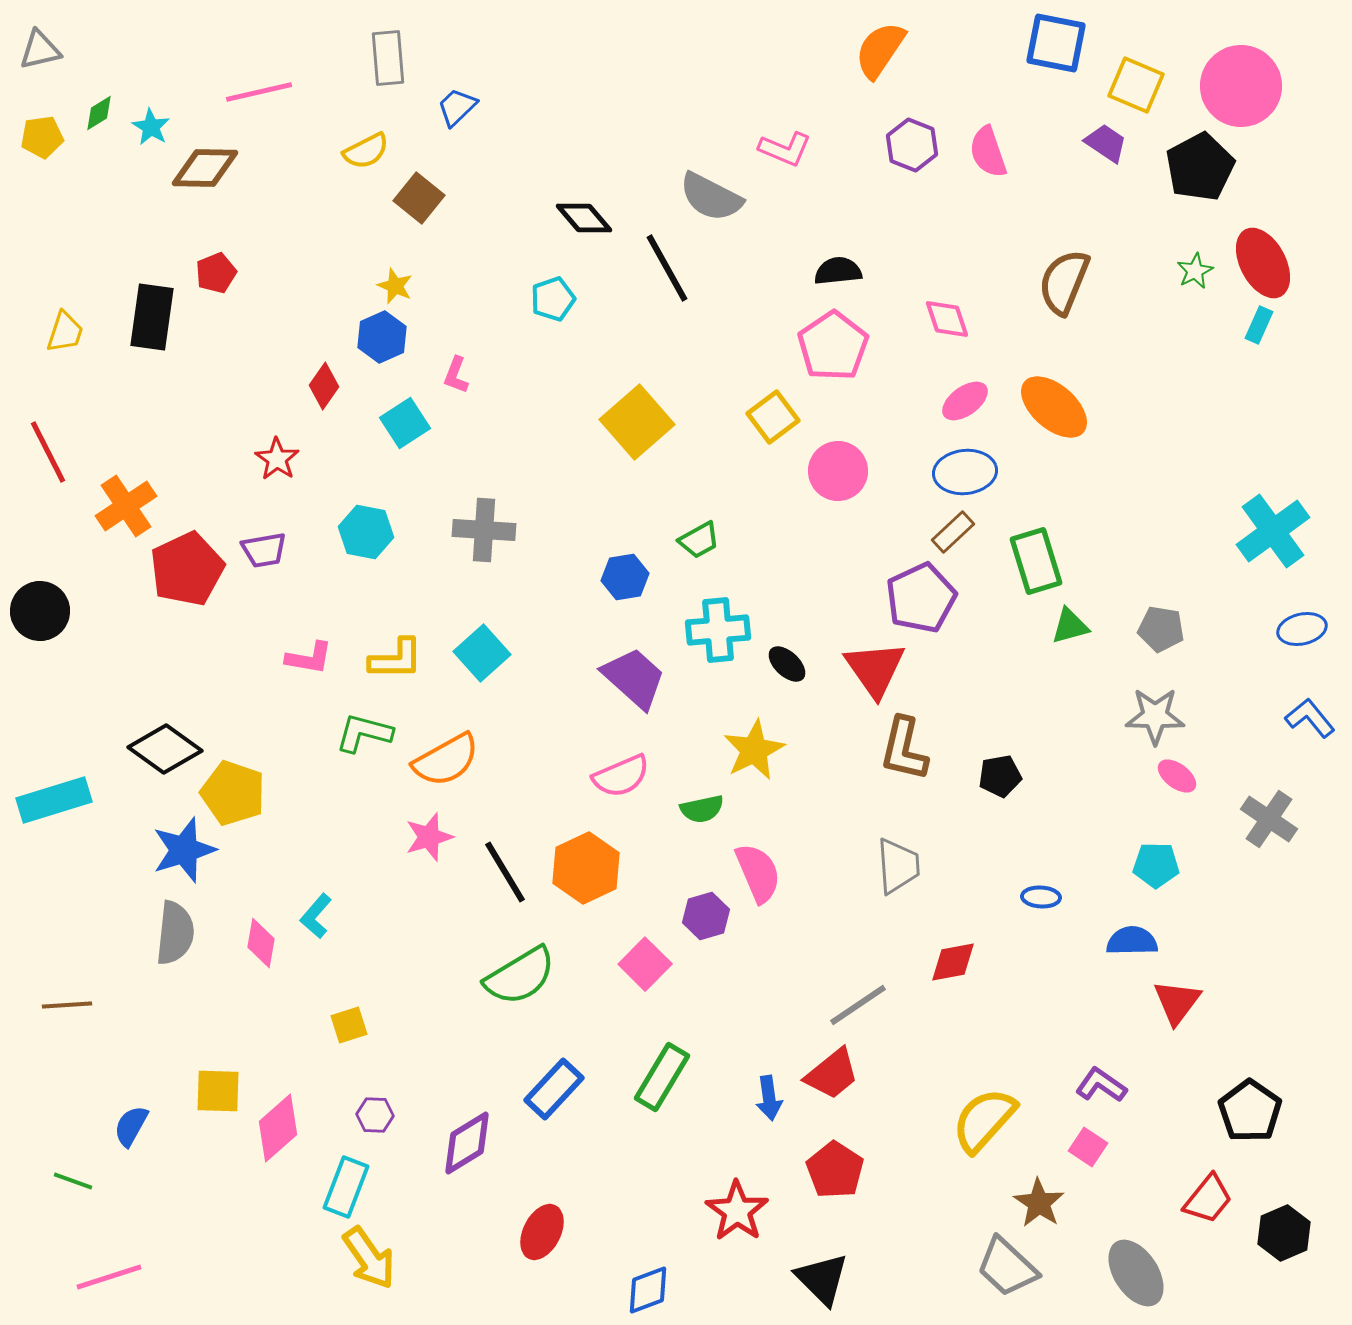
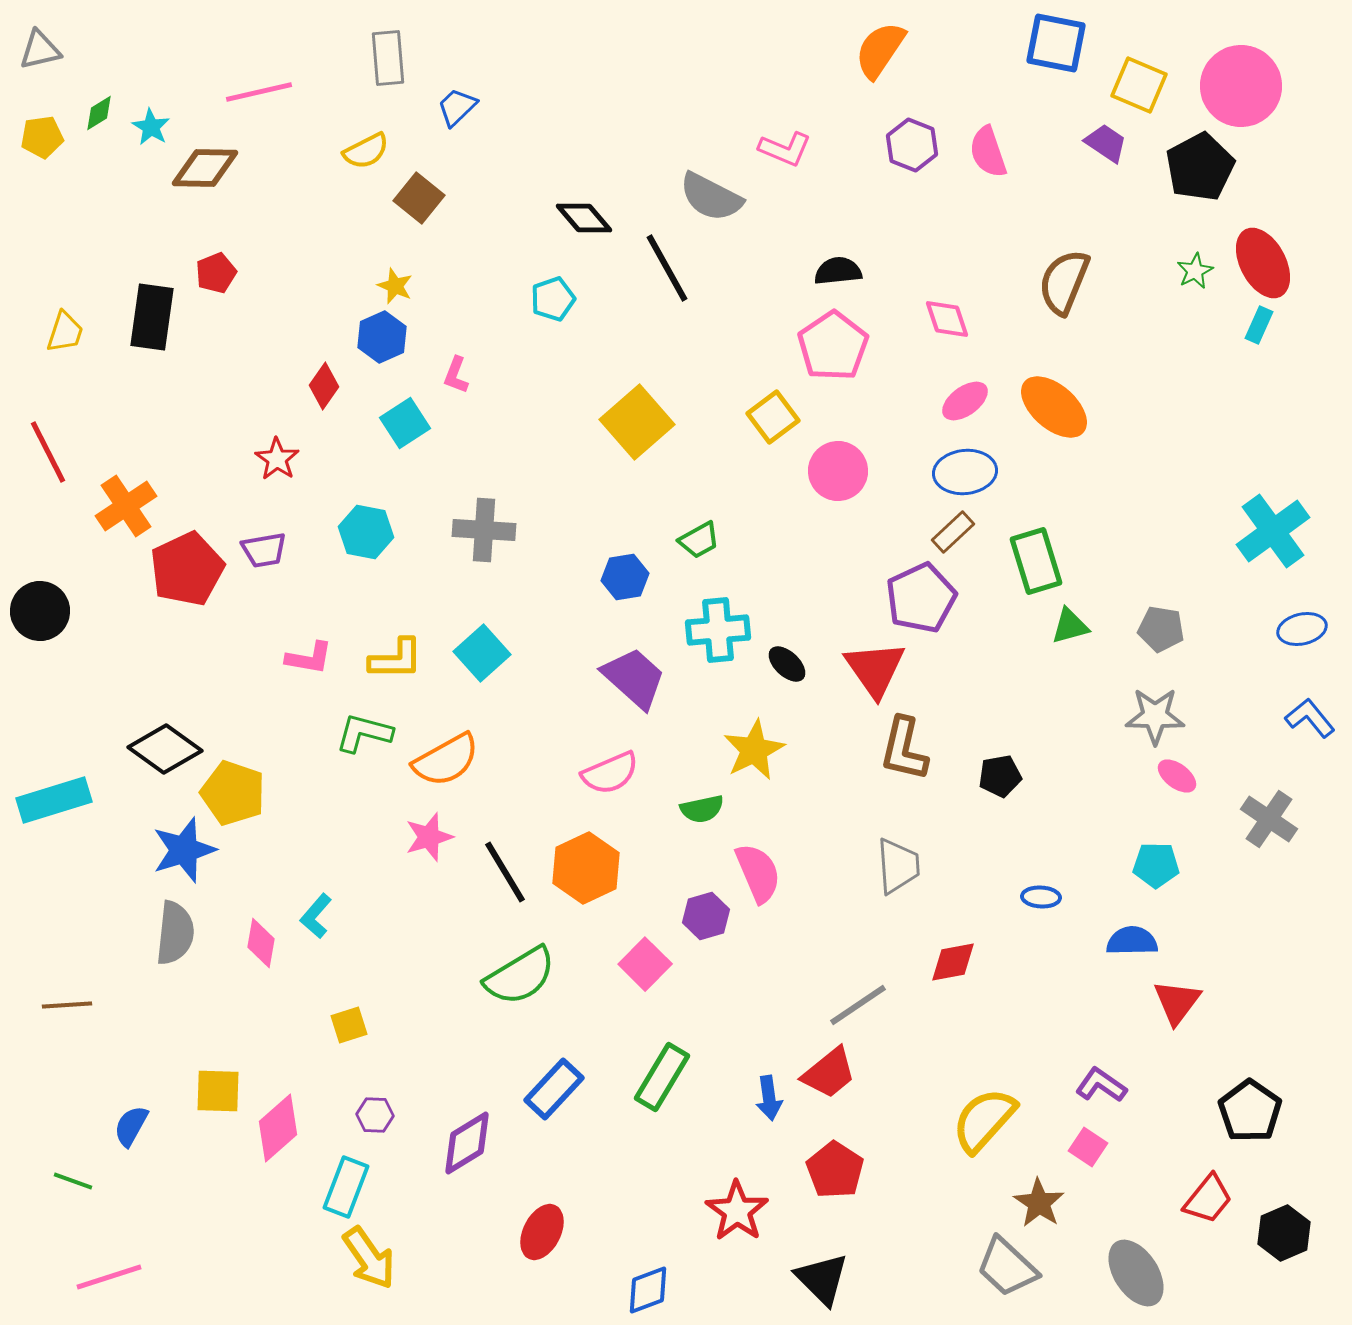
yellow square at (1136, 85): moved 3 px right
pink semicircle at (621, 776): moved 11 px left, 3 px up
red trapezoid at (832, 1074): moved 3 px left, 1 px up
